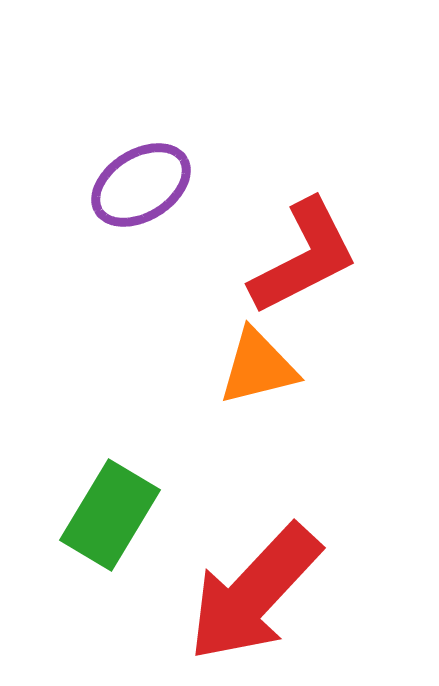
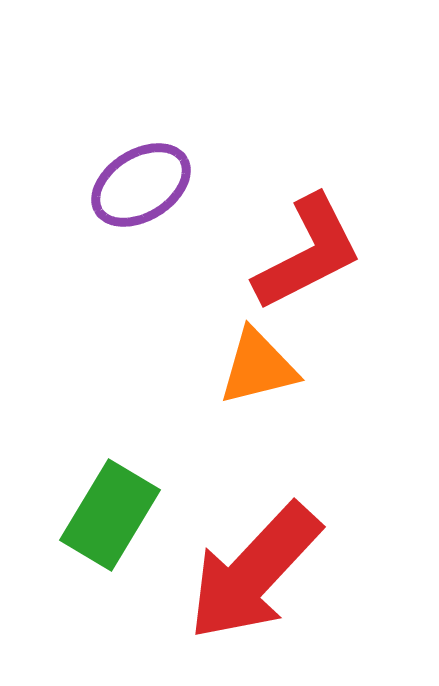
red L-shape: moved 4 px right, 4 px up
red arrow: moved 21 px up
